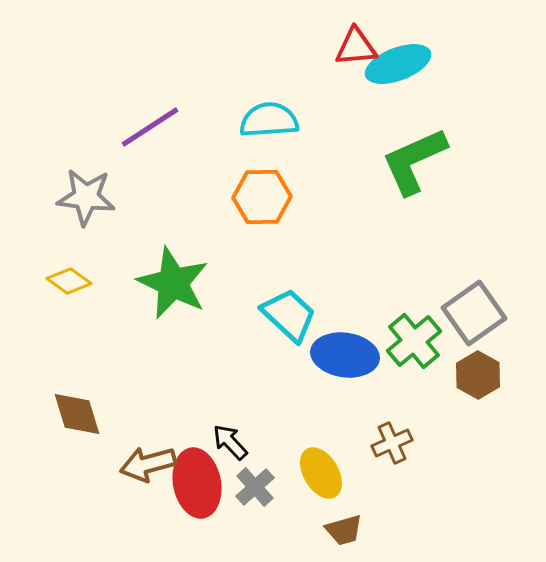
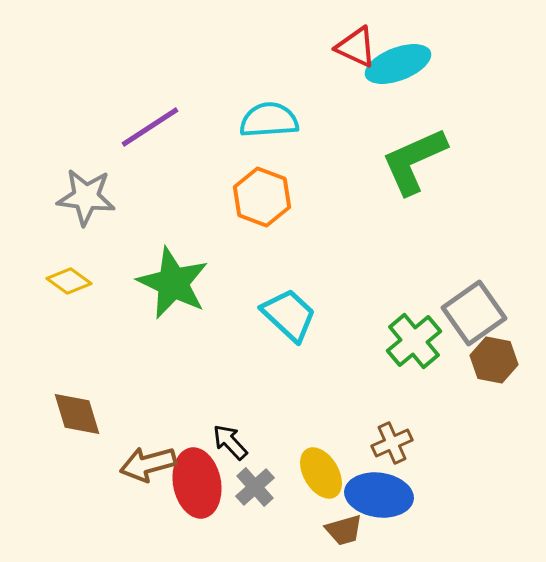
red triangle: rotated 30 degrees clockwise
orange hexagon: rotated 22 degrees clockwise
blue ellipse: moved 34 px right, 140 px down
brown hexagon: moved 16 px right, 15 px up; rotated 18 degrees counterclockwise
